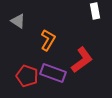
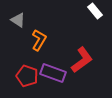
white rectangle: rotated 28 degrees counterclockwise
gray triangle: moved 1 px up
orange L-shape: moved 9 px left
